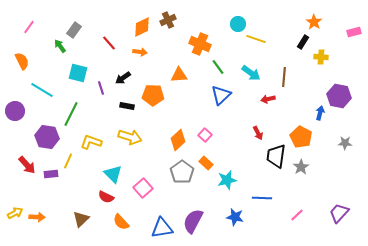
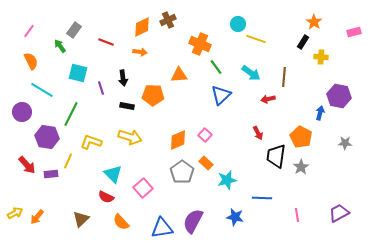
pink line at (29, 27): moved 4 px down
red line at (109, 43): moved 3 px left, 1 px up; rotated 28 degrees counterclockwise
orange semicircle at (22, 61): moved 9 px right
green line at (218, 67): moved 2 px left
black arrow at (123, 78): rotated 63 degrees counterclockwise
purple circle at (15, 111): moved 7 px right, 1 px down
orange diamond at (178, 140): rotated 20 degrees clockwise
purple trapezoid at (339, 213): rotated 20 degrees clockwise
pink line at (297, 215): rotated 56 degrees counterclockwise
orange arrow at (37, 217): rotated 126 degrees clockwise
